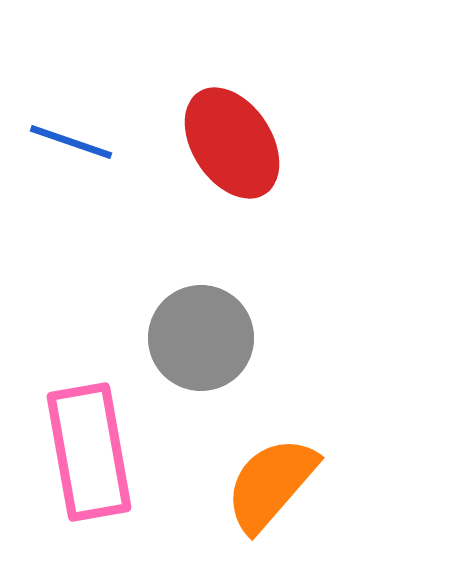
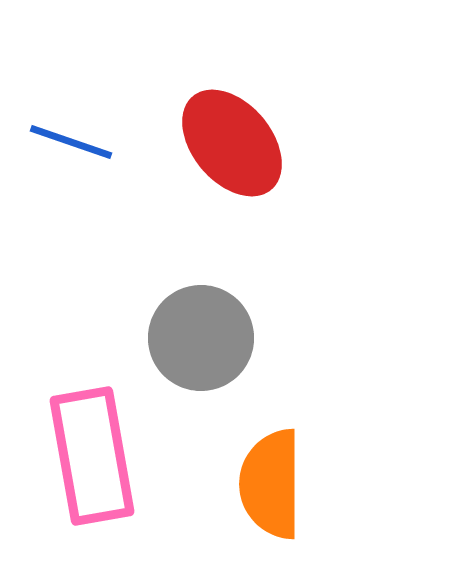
red ellipse: rotated 7 degrees counterclockwise
pink rectangle: moved 3 px right, 4 px down
orange semicircle: rotated 41 degrees counterclockwise
